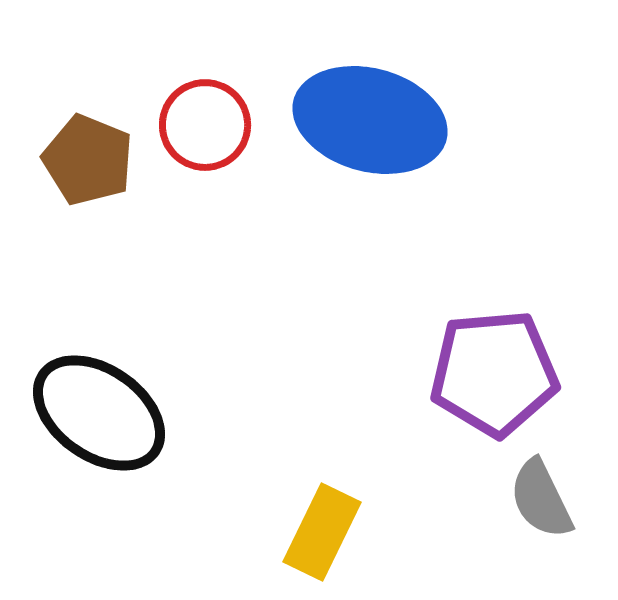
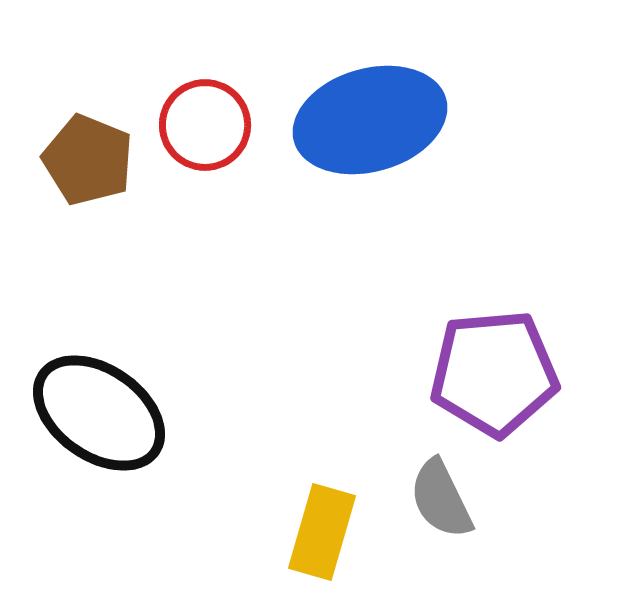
blue ellipse: rotated 31 degrees counterclockwise
gray semicircle: moved 100 px left
yellow rectangle: rotated 10 degrees counterclockwise
